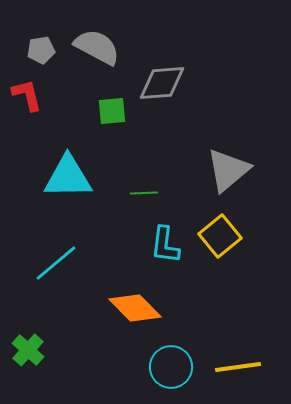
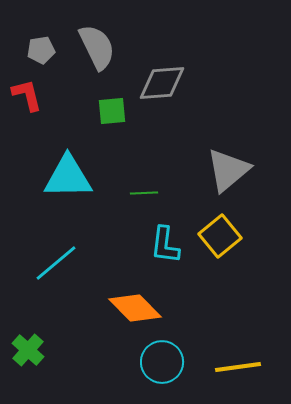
gray semicircle: rotated 36 degrees clockwise
cyan circle: moved 9 px left, 5 px up
